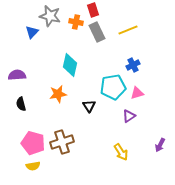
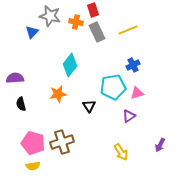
cyan diamond: rotated 25 degrees clockwise
purple semicircle: moved 2 px left, 3 px down
